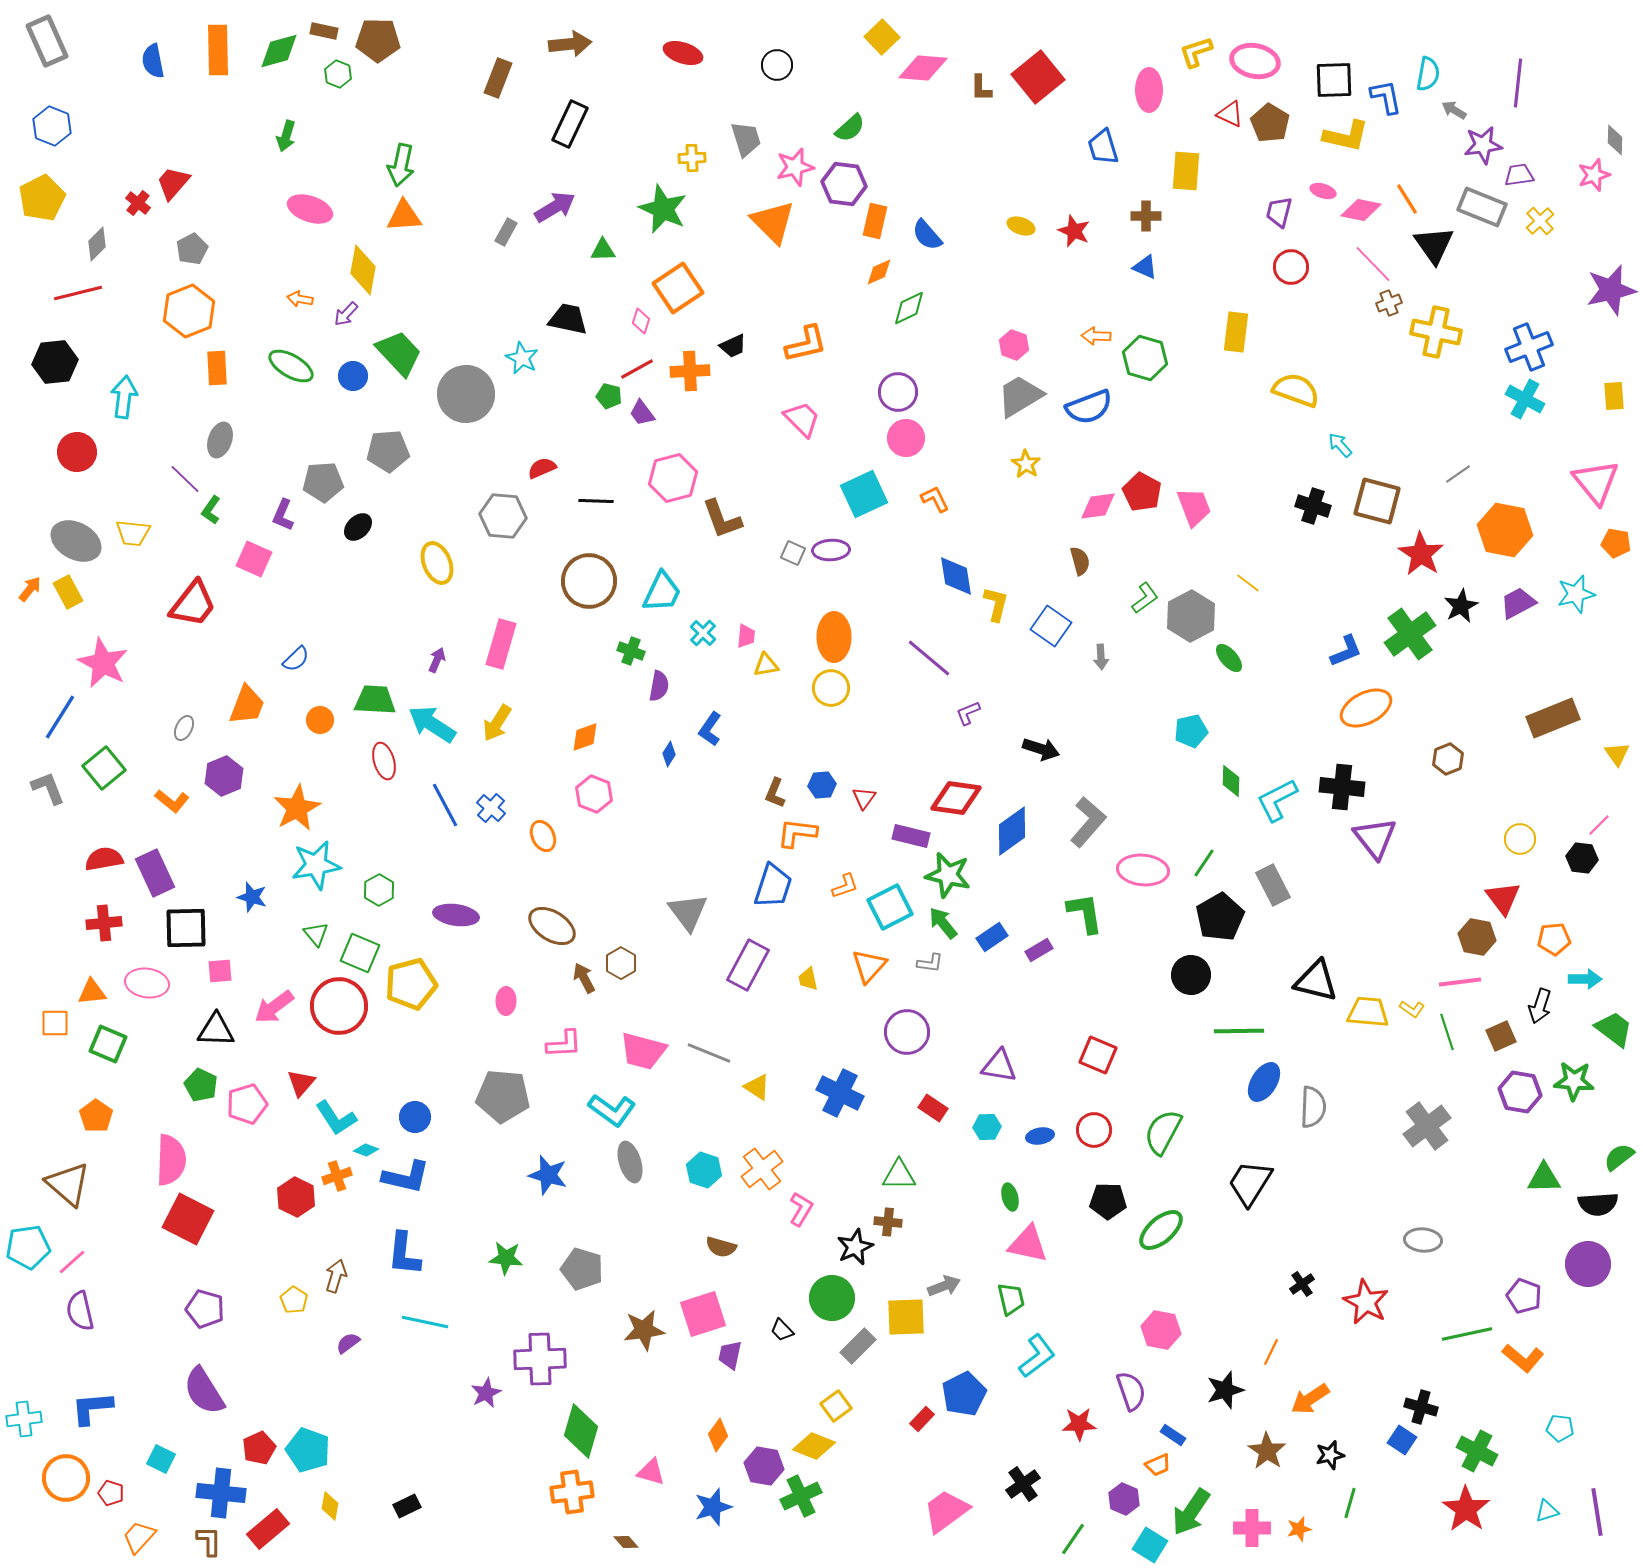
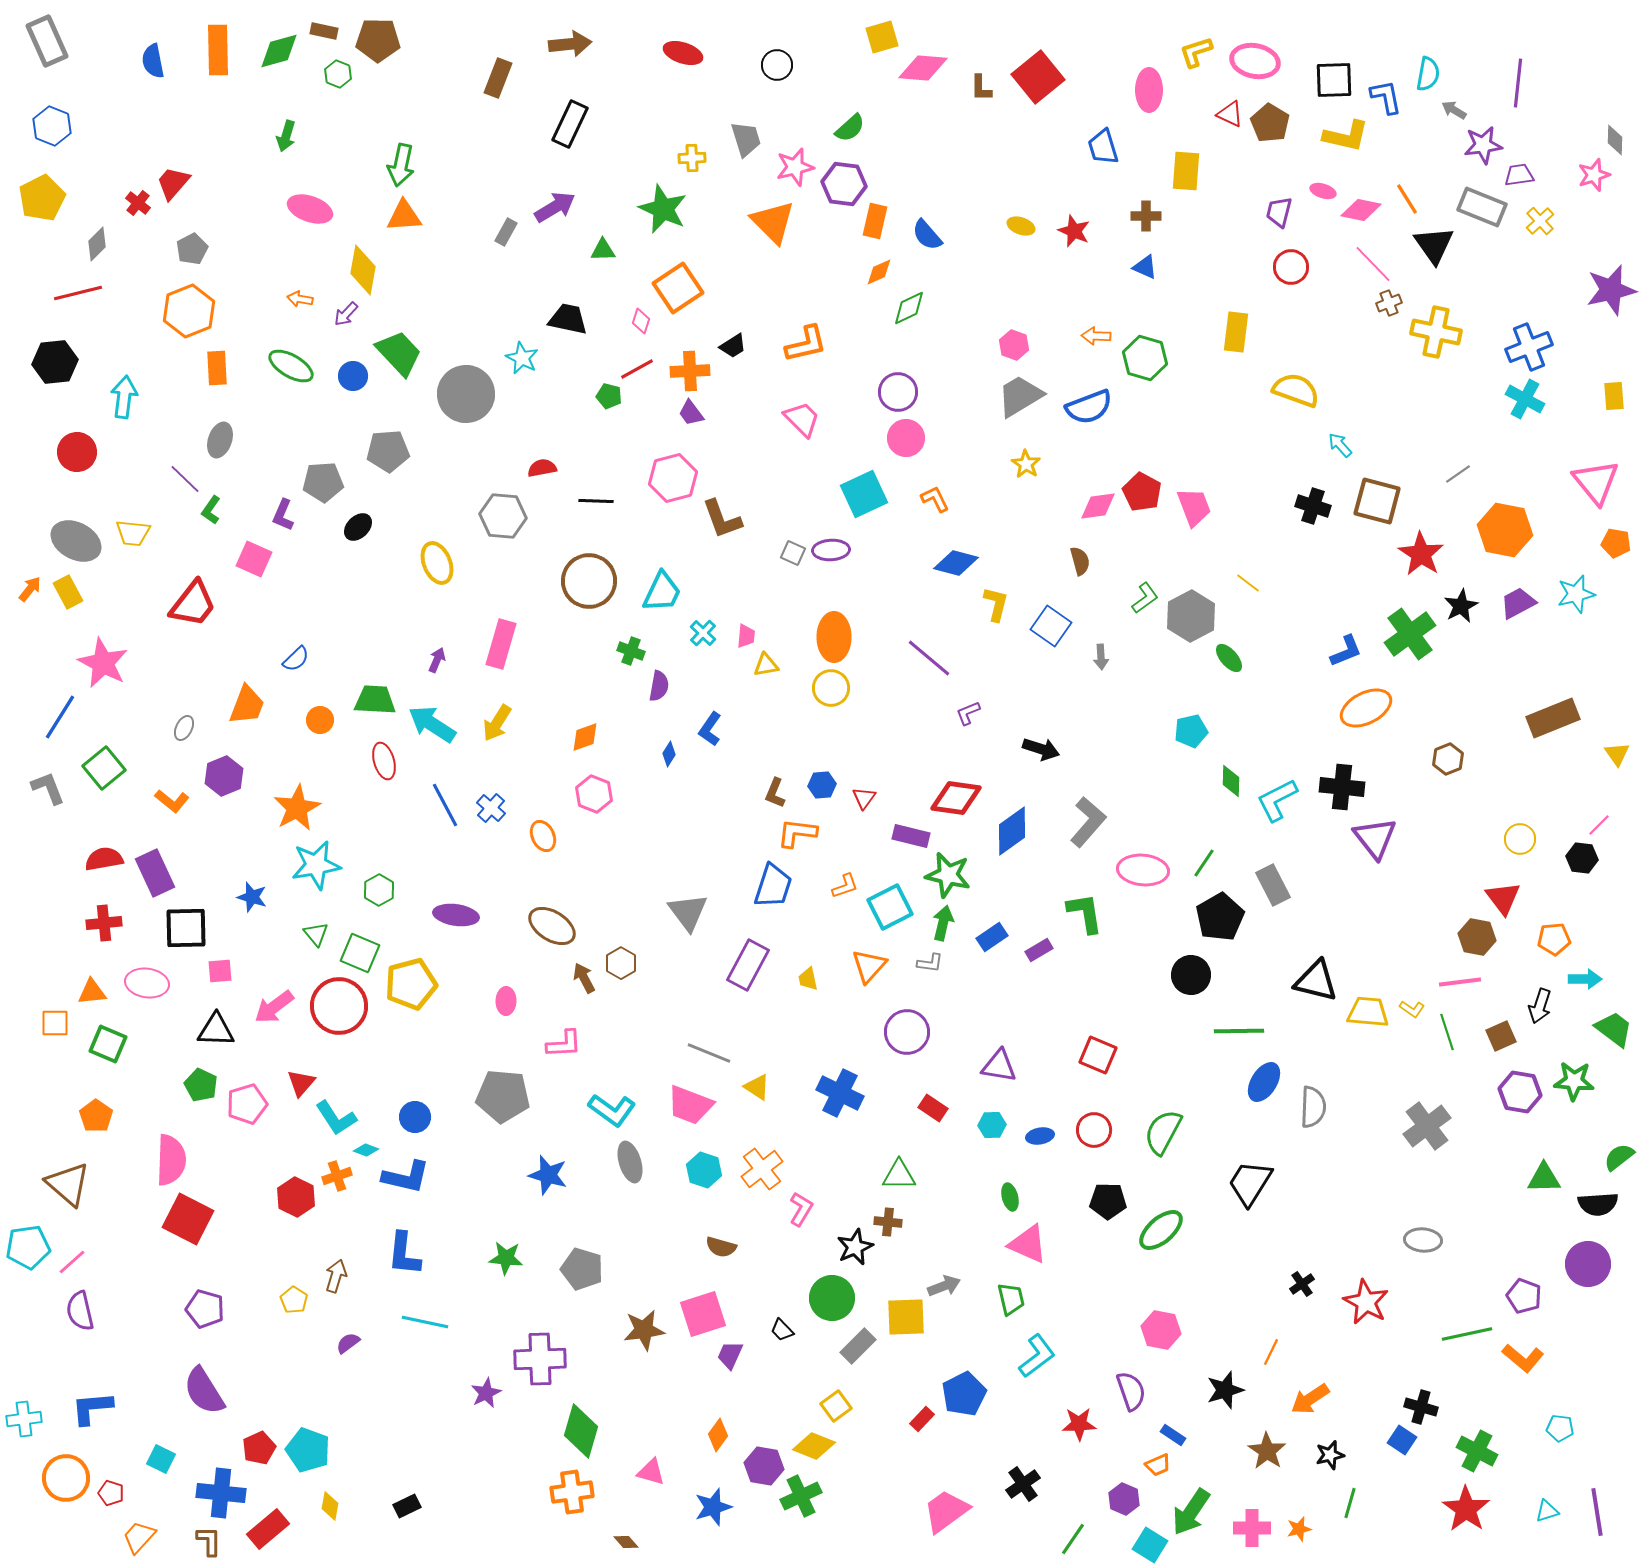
yellow square at (882, 37): rotated 28 degrees clockwise
black trapezoid at (733, 346): rotated 8 degrees counterclockwise
purple trapezoid at (642, 413): moved 49 px right
red semicircle at (542, 468): rotated 12 degrees clockwise
blue diamond at (956, 576): moved 13 px up; rotated 66 degrees counterclockwise
green arrow at (943, 923): rotated 52 degrees clockwise
pink trapezoid at (643, 1051): moved 47 px right, 54 px down; rotated 6 degrees clockwise
cyan hexagon at (987, 1127): moved 5 px right, 2 px up
pink triangle at (1028, 1244): rotated 12 degrees clockwise
purple trapezoid at (730, 1355): rotated 12 degrees clockwise
